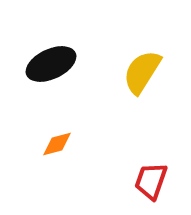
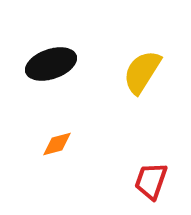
black ellipse: rotated 6 degrees clockwise
